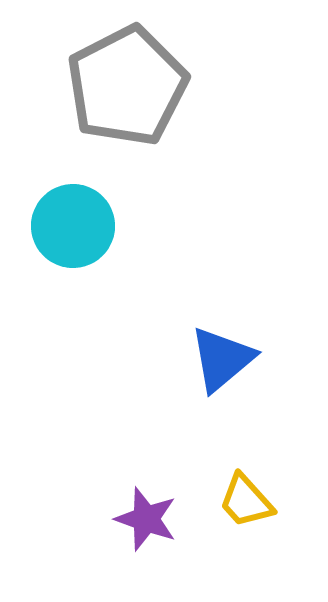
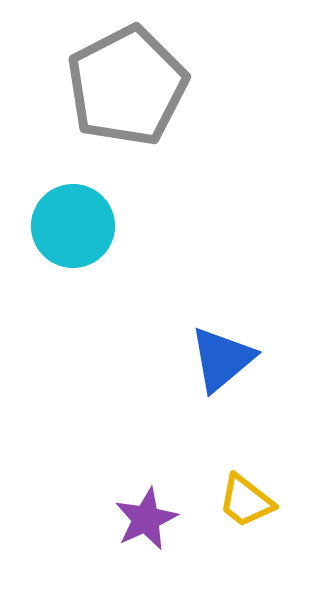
yellow trapezoid: rotated 10 degrees counterclockwise
purple star: rotated 28 degrees clockwise
